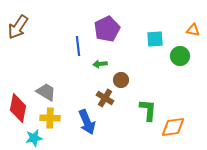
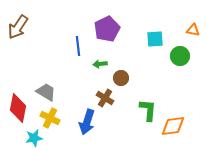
brown circle: moved 2 px up
yellow cross: rotated 24 degrees clockwise
blue arrow: rotated 40 degrees clockwise
orange diamond: moved 1 px up
